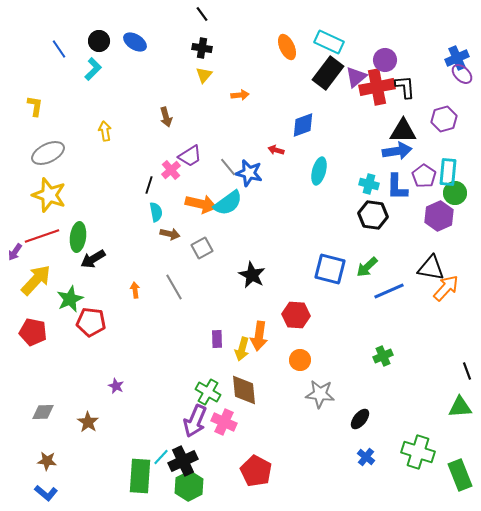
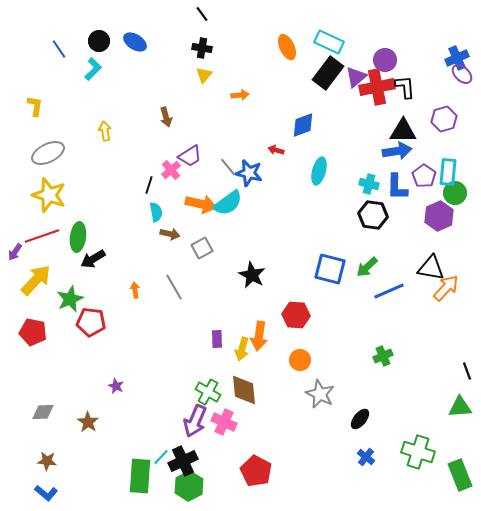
gray star at (320, 394): rotated 20 degrees clockwise
